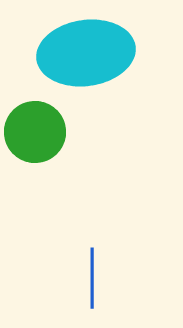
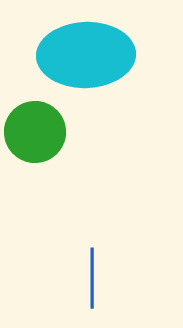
cyan ellipse: moved 2 px down; rotated 6 degrees clockwise
